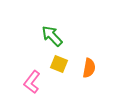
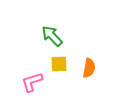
yellow square: rotated 24 degrees counterclockwise
pink L-shape: rotated 35 degrees clockwise
